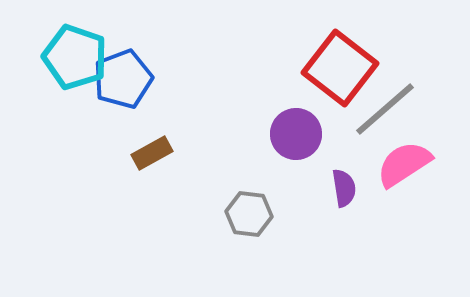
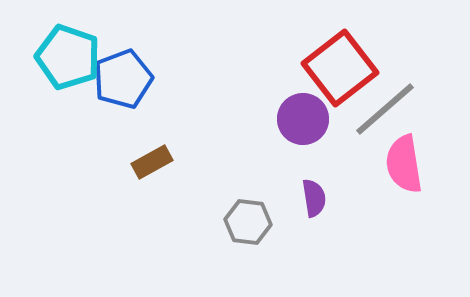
cyan pentagon: moved 7 px left
red square: rotated 14 degrees clockwise
purple circle: moved 7 px right, 15 px up
brown rectangle: moved 9 px down
pink semicircle: rotated 66 degrees counterclockwise
purple semicircle: moved 30 px left, 10 px down
gray hexagon: moved 1 px left, 8 px down
